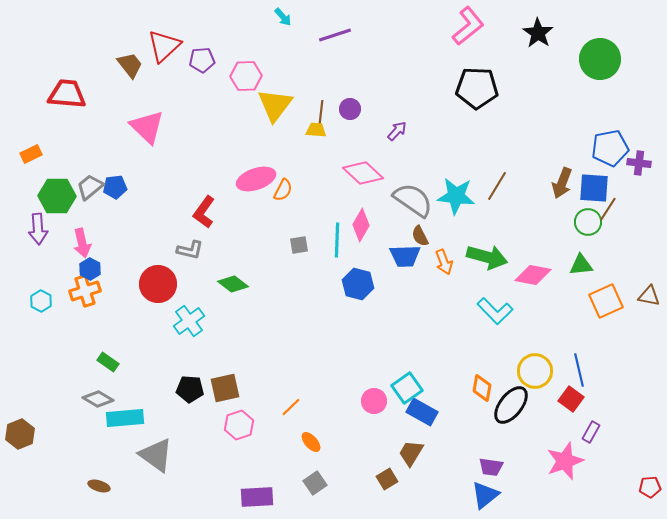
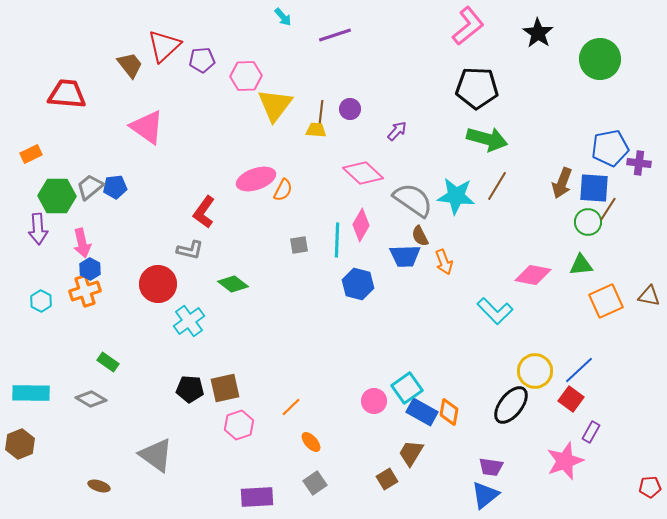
pink triangle at (147, 127): rotated 9 degrees counterclockwise
green arrow at (487, 257): moved 118 px up
blue line at (579, 370): rotated 60 degrees clockwise
orange diamond at (482, 388): moved 33 px left, 24 px down
gray diamond at (98, 399): moved 7 px left
cyan rectangle at (125, 418): moved 94 px left, 25 px up; rotated 6 degrees clockwise
brown hexagon at (20, 434): moved 10 px down
